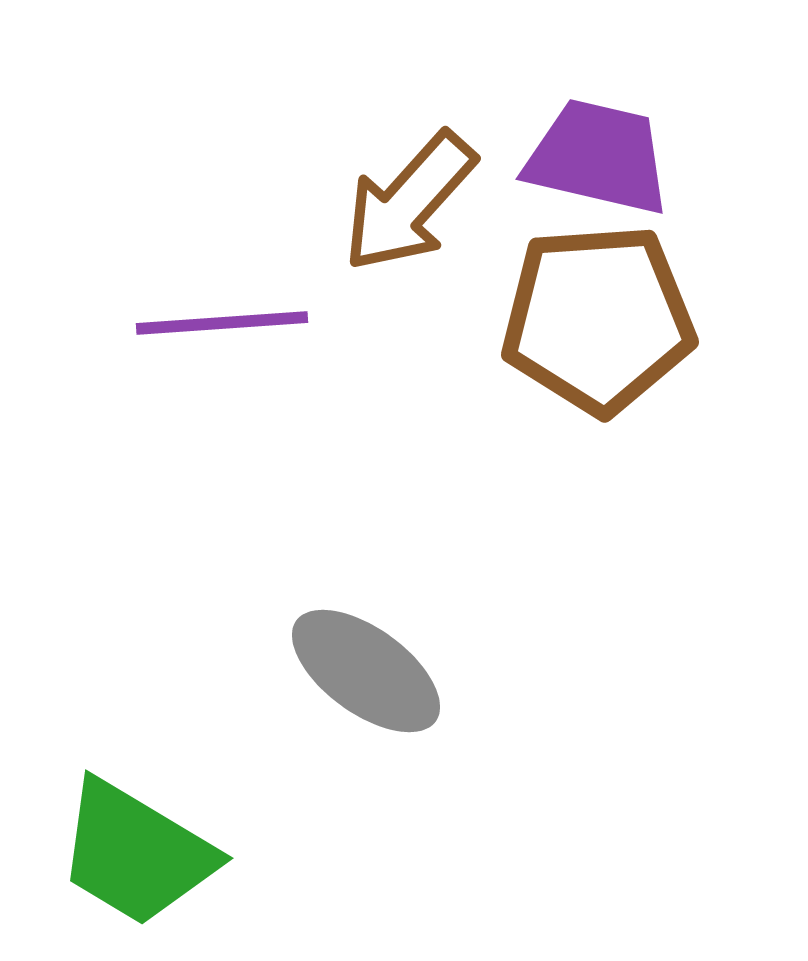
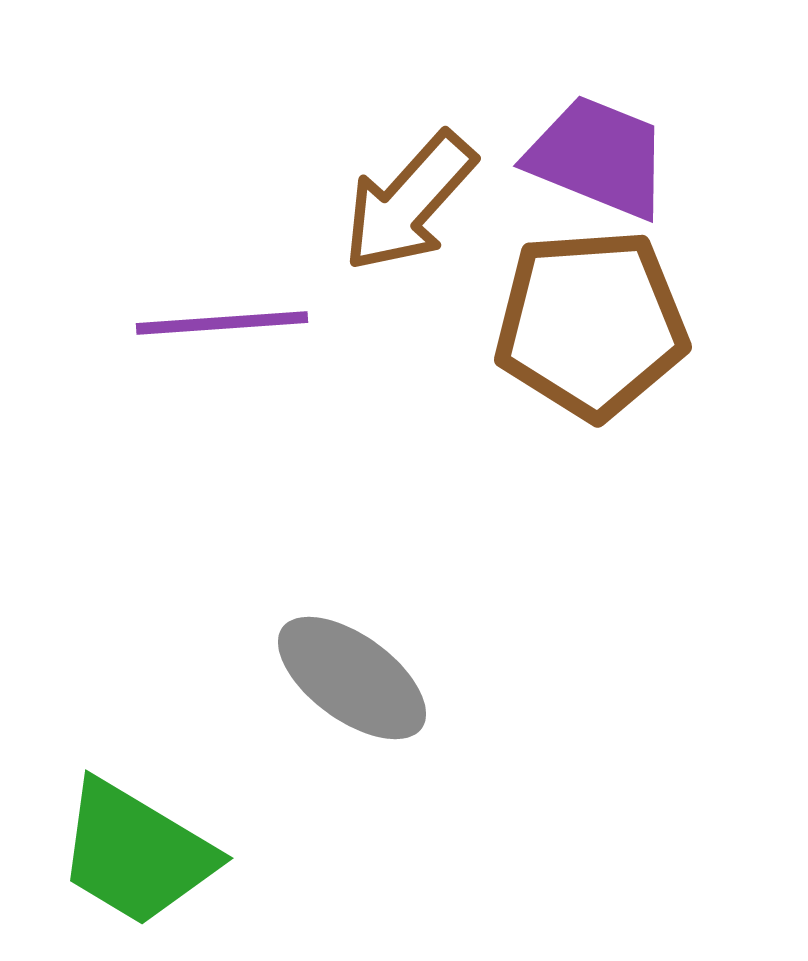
purple trapezoid: rotated 9 degrees clockwise
brown pentagon: moved 7 px left, 5 px down
gray ellipse: moved 14 px left, 7 px down
